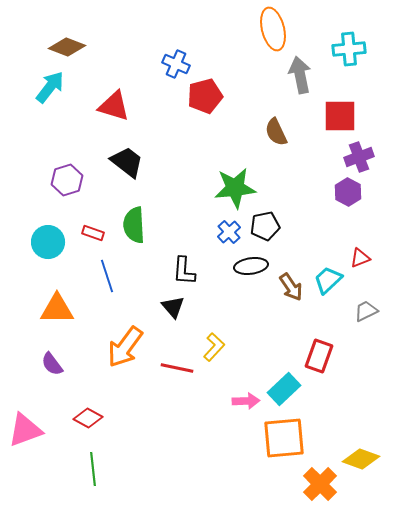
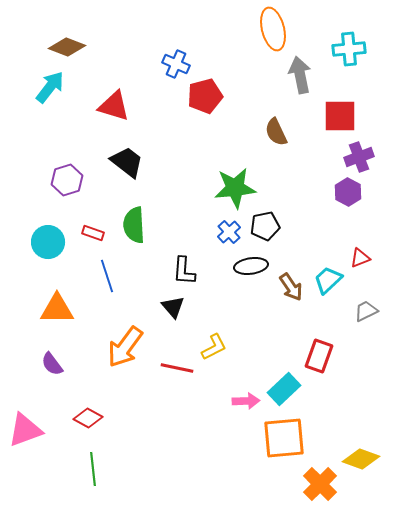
yellow L-shape at (214, 347): rotated 20 degrees clockwise
